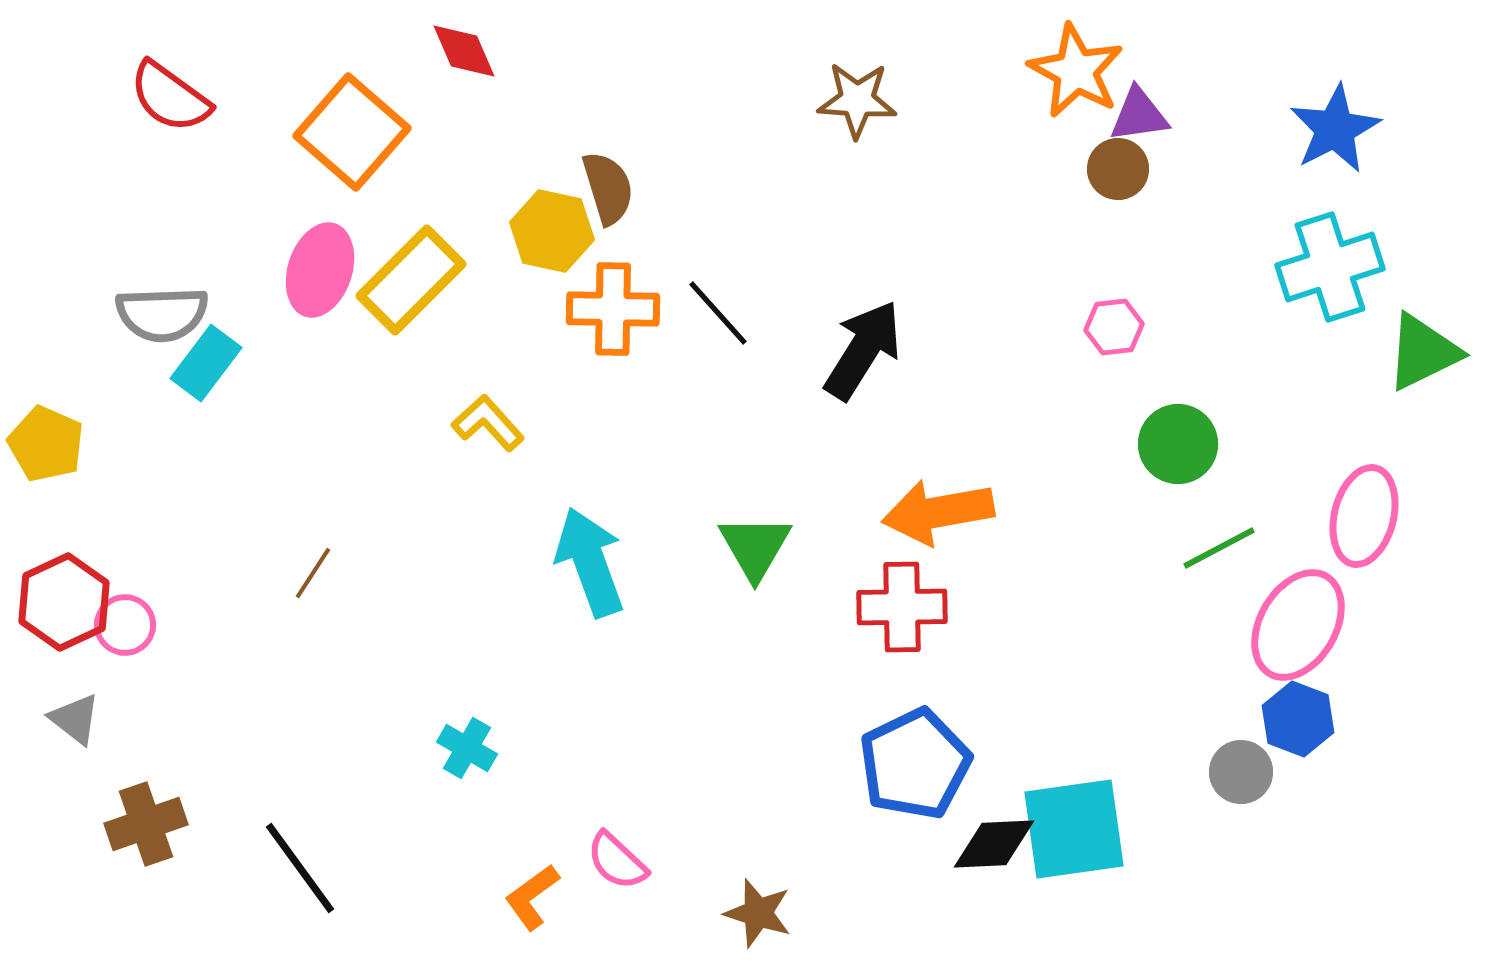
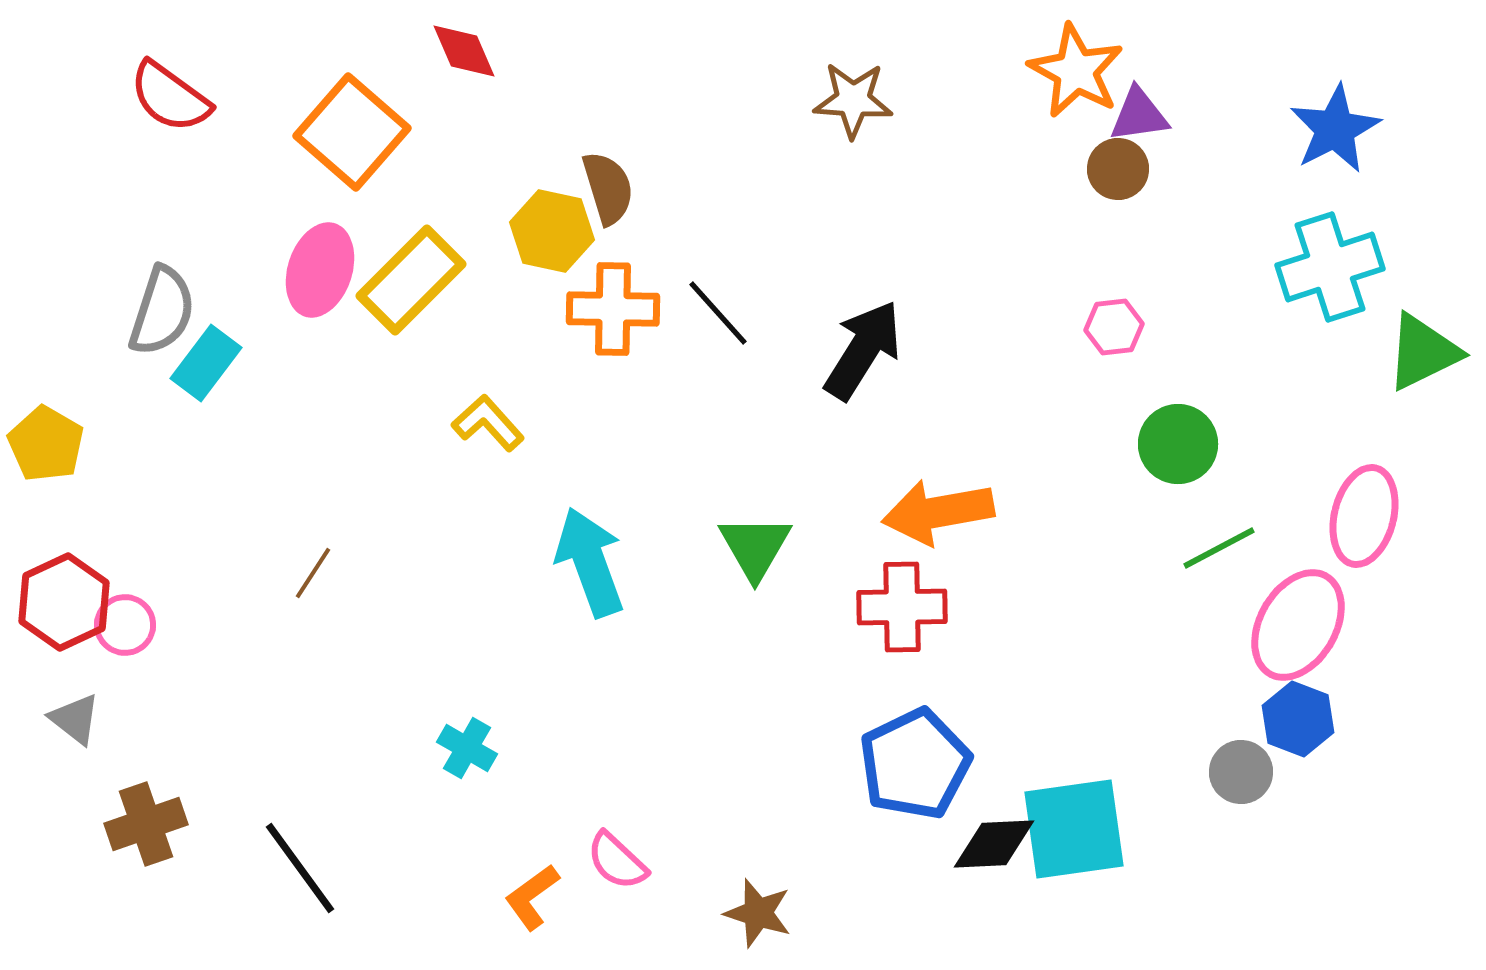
brown star at (857, 100): moved 4 px left
gray semicircle at (162, 314): moved 3 px up; rotated 70 degrees counterclockwise
yellow pentagon at (46, 444): rotated 6 degrees clockwise
